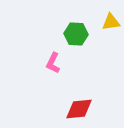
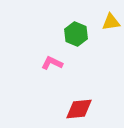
green hexagon: rotated 20 degrees clockwise
pink L-shape: moved 1 px left; rotated 90 degrees clockwise
